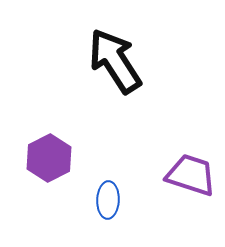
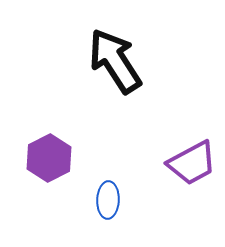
purple trapezoid: moved 1 px right, 12 px up; rotated 134 degrees clockwise
